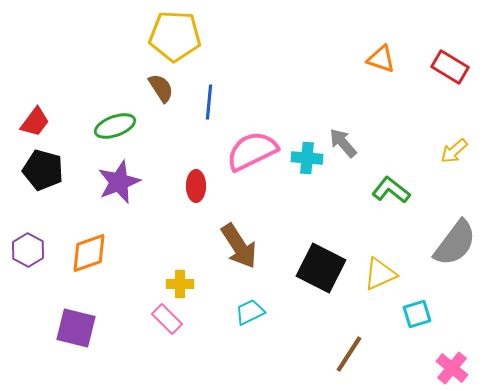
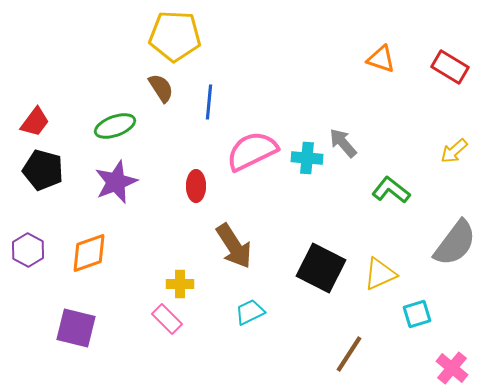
purple star: moved 3 px left
brown arrow: moved 5 px left
